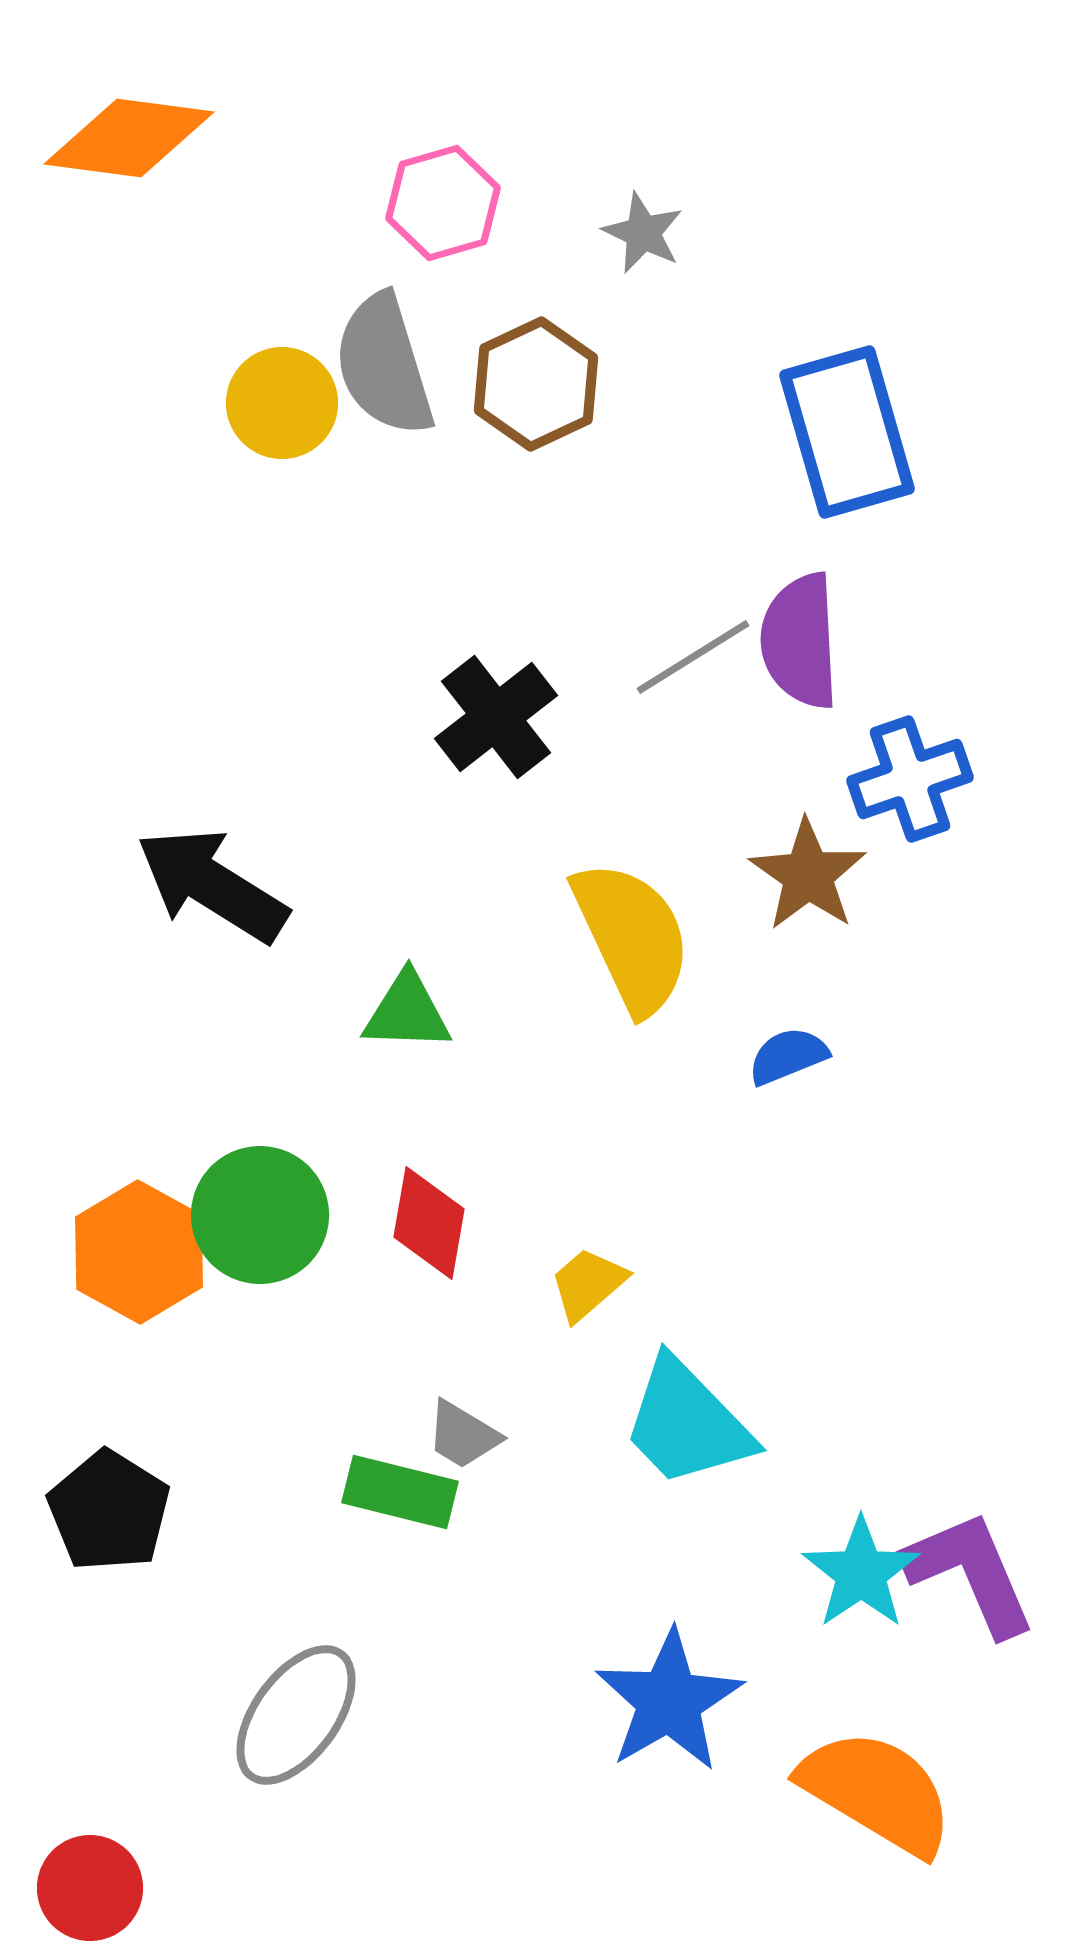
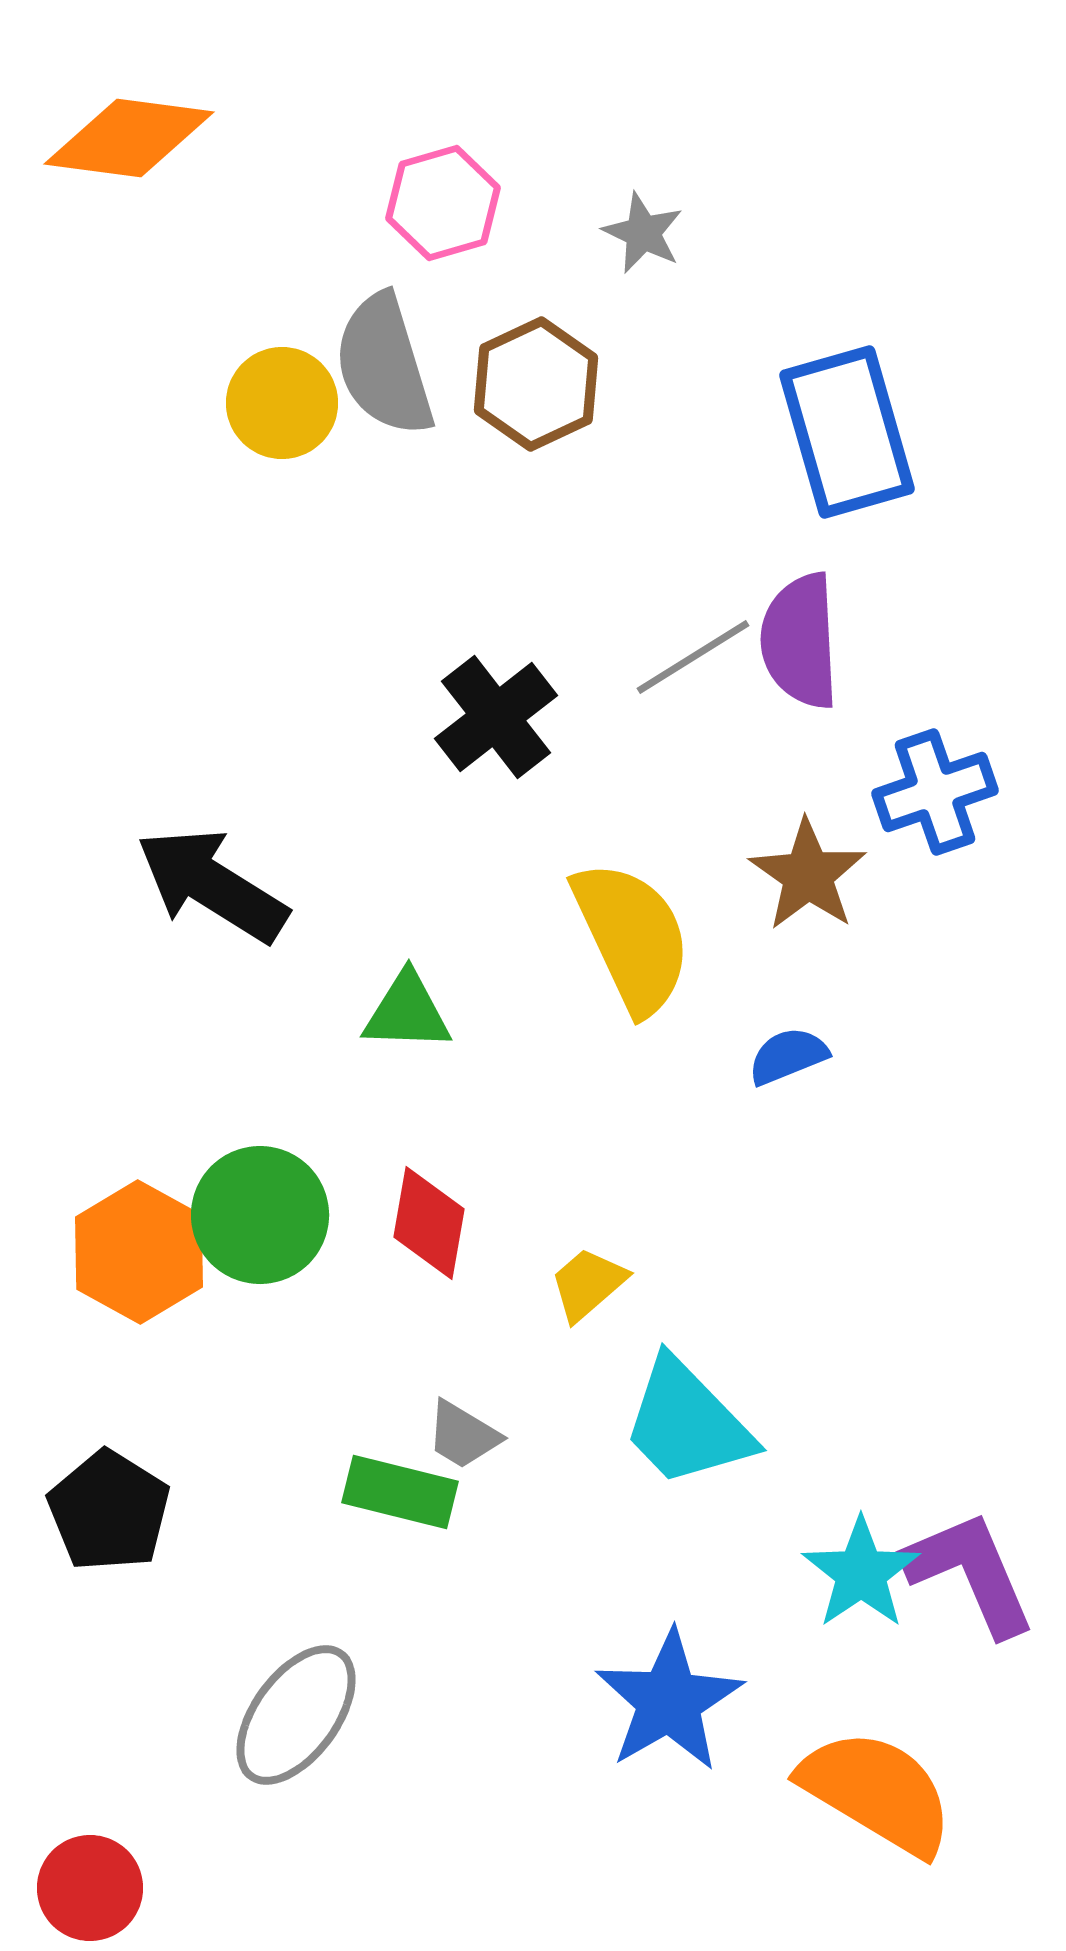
blue cross: moved 25 px right, 13 px down
